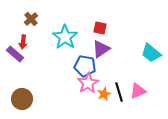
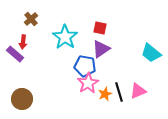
orange star: moved 1 px right
